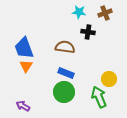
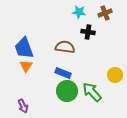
blue rectangle: moved 3 px left
yellow circle: moved 6 px right, 4 px up
green circle: moved 3 px right, 1 px up
green arrow: moved 7 px left, 5 px up; rotated 20 degrees counterclockwise
purple arrow: rotated 144 degrees counterclockwise
